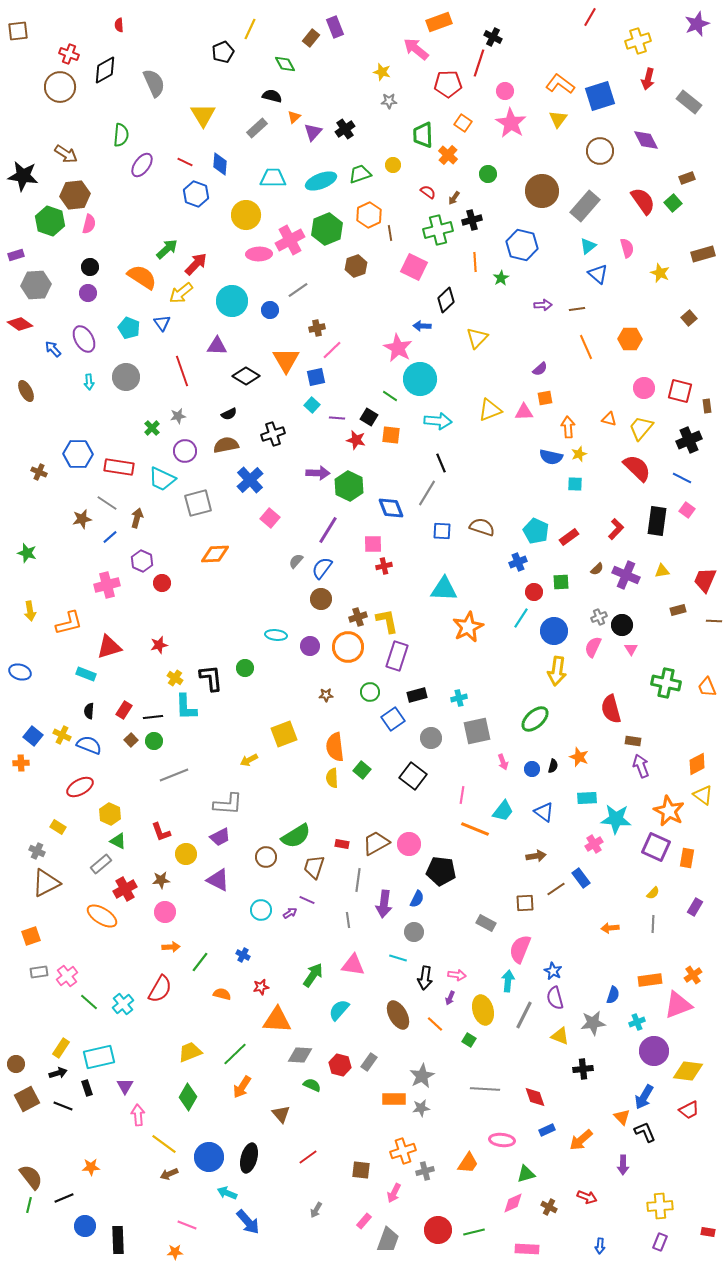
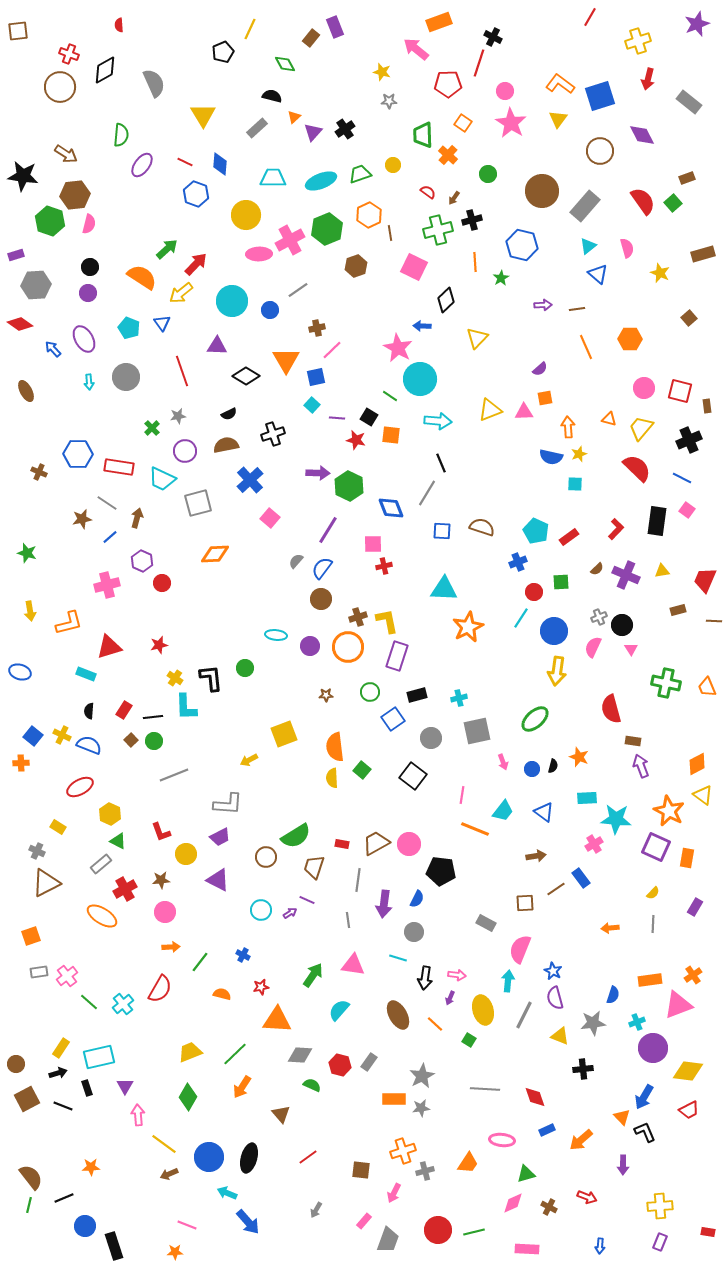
purple diamond at (646, 140): moved 4 px left, 5 px up
purple circle at (654, 1051): moved 1 px left, 3 px up
black rectangle at (118, 1240): moved 4 px left, 6 px down; rotated 16 degrees counterclockwise
